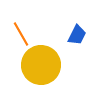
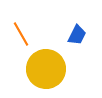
yellow circle: moved 5 px right, 4 px down
